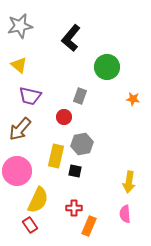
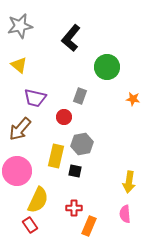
purple trapezoid: moved 5 px right, 2 px down
